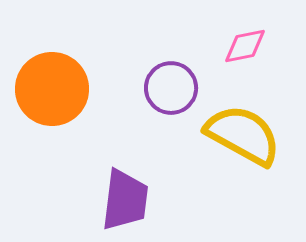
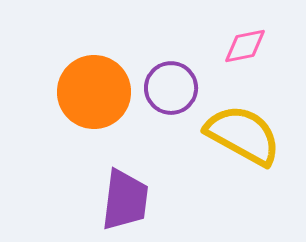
orange circle: moved 42 px right, 3 px down
